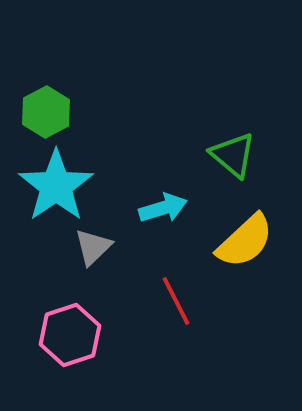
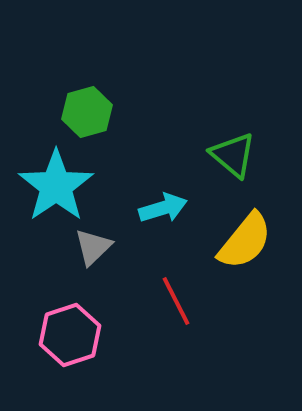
green hexagon: moved 41 px right; rotated 12 degrees clockwise
yellow semicircle: rotated 8 degrees counterclockwise
